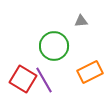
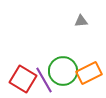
green circle: moved 9 px right, 25 px down
orange rectangle: moved 1 px left, 1 px down
